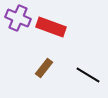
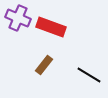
brown rectangle: moved 3 px up
black line: moved 1 px right
